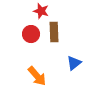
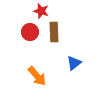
red circle: moved 1 px left, 2 px up
